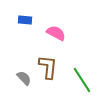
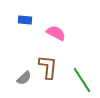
gray semicircle: rotated 91 degrees clockwise
